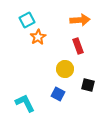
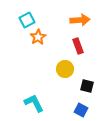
black square: moved 1 px left, 1 px down
blue square: moved 23 px right, 16 px down
cyan L-shape: moved 9 px right
